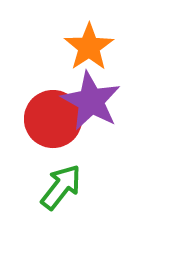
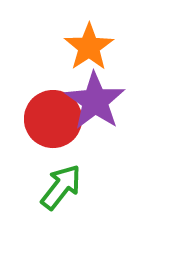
purple star: moved 4 px right; rotated 6 degrees clockwise
